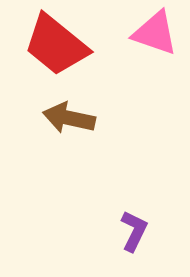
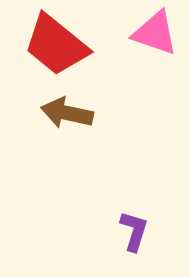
brown arrow: moved 2 px left, 5 px up
purple L-shape: rotated 9 degrees counterclockwise
